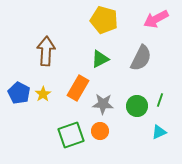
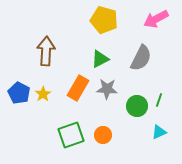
green line: moved 1 px left
gray star: moved 4 px right, 15 px up
orange circle: moved 3 px right, 4 px down
